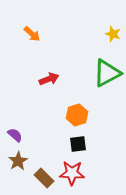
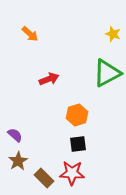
orange arrow: moved 2 px left
